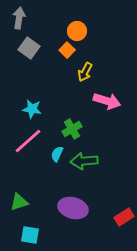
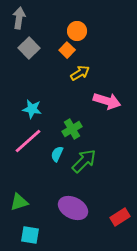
gray square: rotated 10 degrees clockwise
yellow arrow: moved 5 px left, 1 px down; rotated 150 degrees counterclockwise
green arrow: rotated 140 degrees clockwise
purple ellipse: rotated 12 degrees clockwise
red rectangle: moved 4 px left
